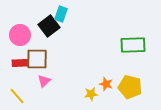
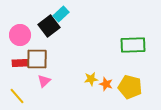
cyan rectangle: rotated 28 degrees clockwise
yellow star: moved 15 px up
